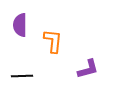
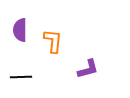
purple semicircle: moved 5 px down
black line: moved 1 px left, 1 px down
